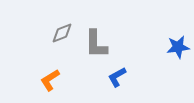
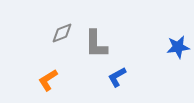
orange L-shape: moved 2 px left
